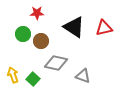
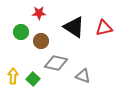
red star: moved 2 px right
green circle: moved 2 px left, 2 px up
yellow arrow: moved 1 px down; rotated 21 degrees clockwise
